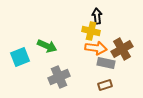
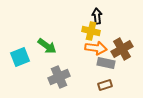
green arrow: rotated 12 degrees clockwise
